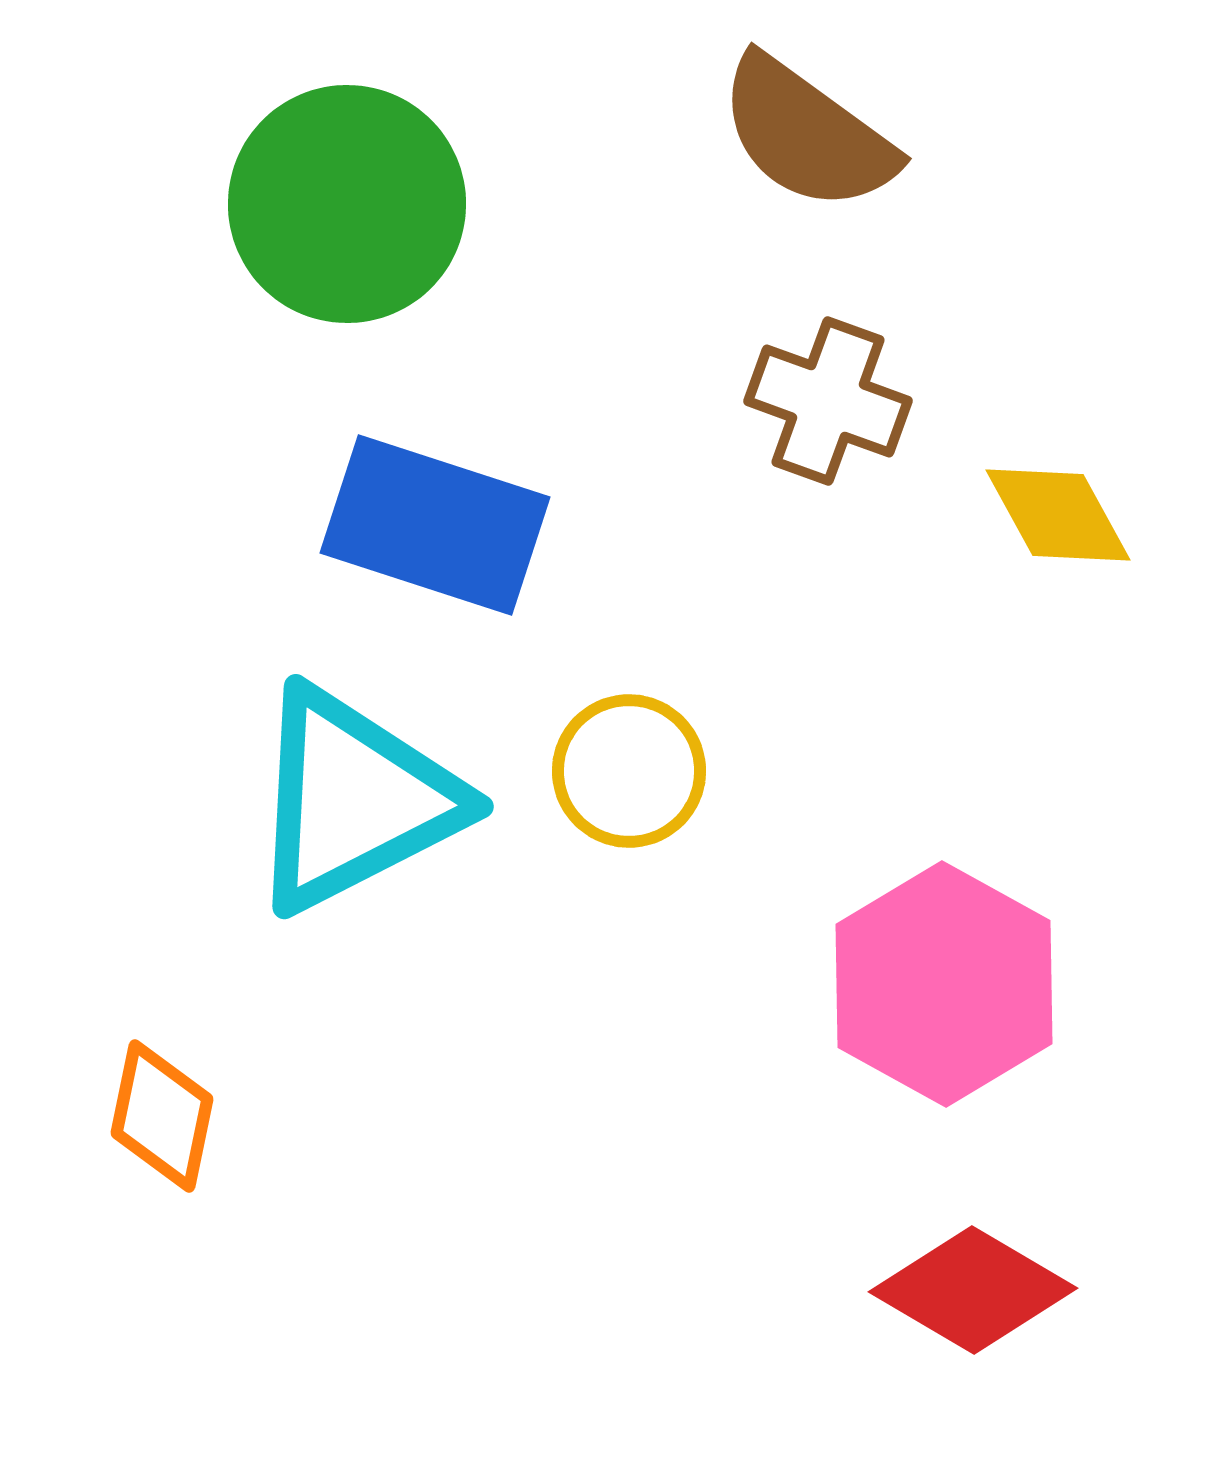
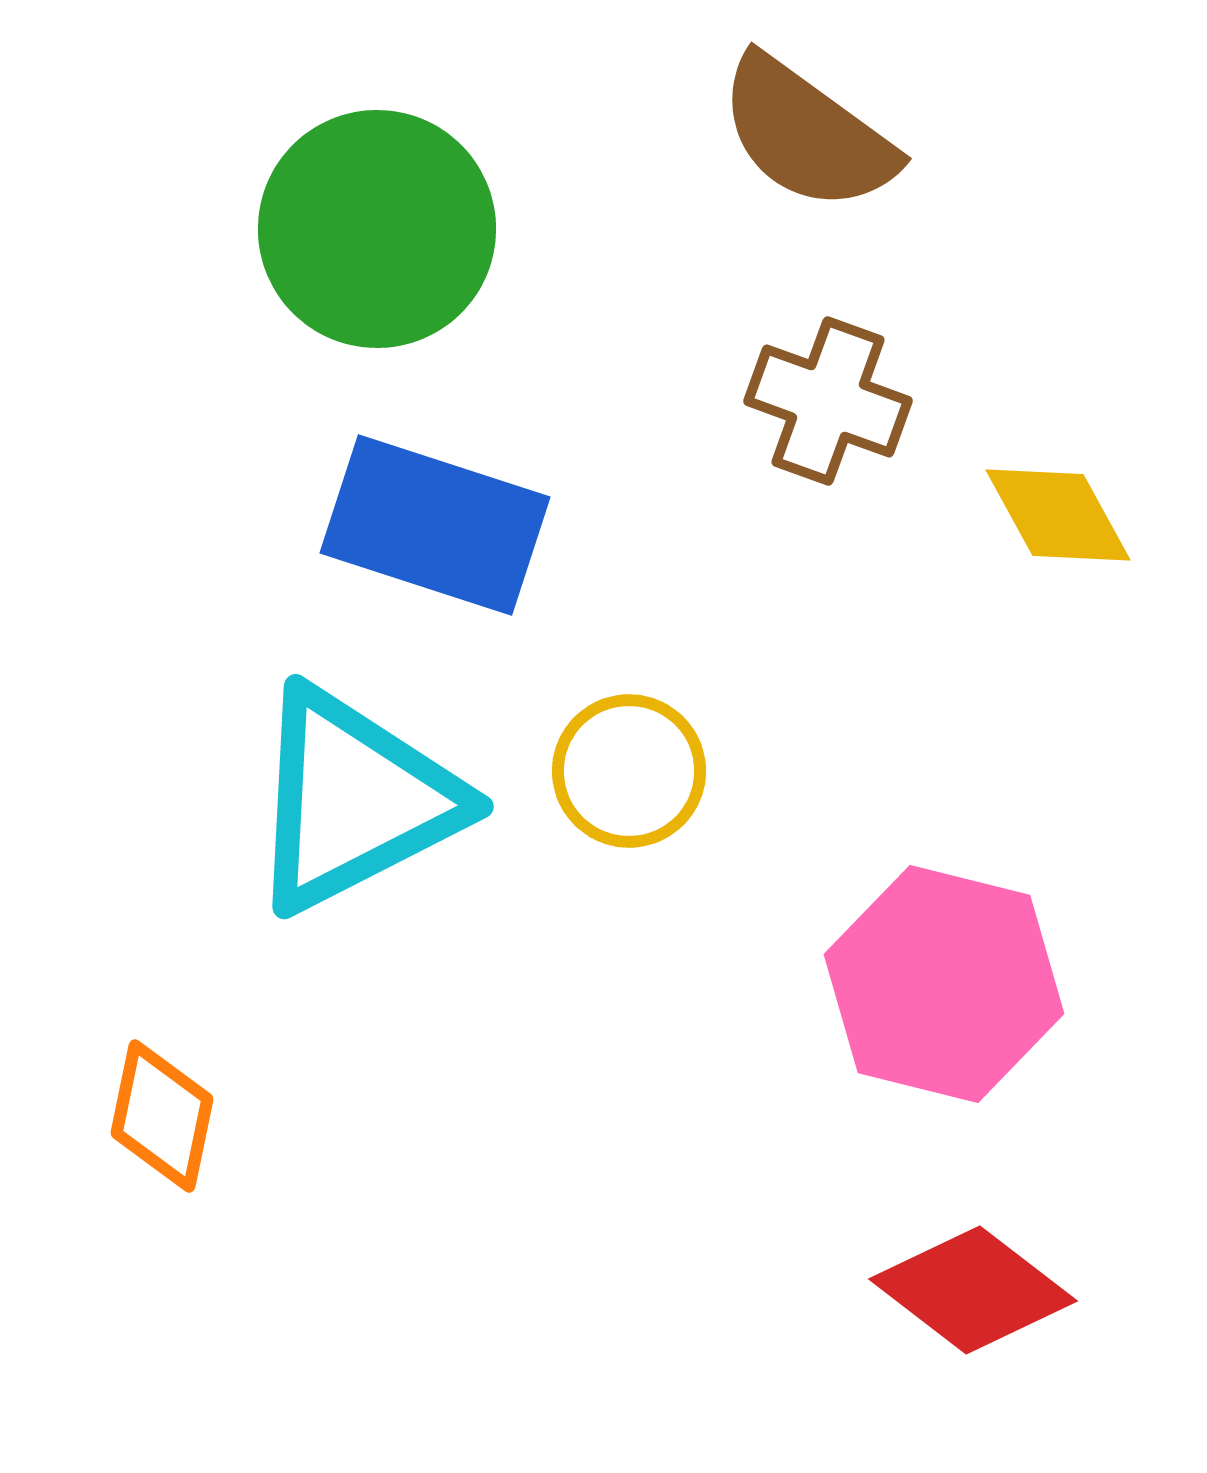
green circle: moved 30 px right, 25 px down
pink hexagon: rotated 15 degrees counterclockwise
red diamond: rotated 7 degrees clockwise
